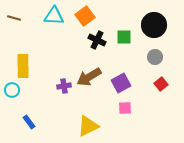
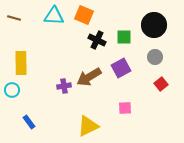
orange square: moved 1 px left, 1 px up; rotated 30 degrees counterclockwise
yellow rectangle: moved 2 px left, 3 px up
purple square: moved 15 px up
